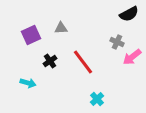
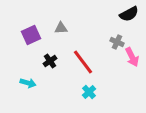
pink arrow: rotated 78 degrees counterclockwise
cyan cross: moved 8 px left, 7 px up
